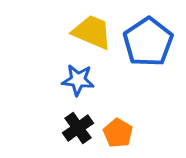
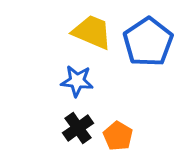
blue star: moved 1 px left, 1 px down
orange pentagon: moved 3 px down
